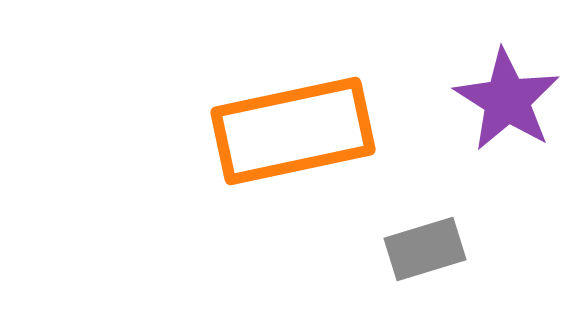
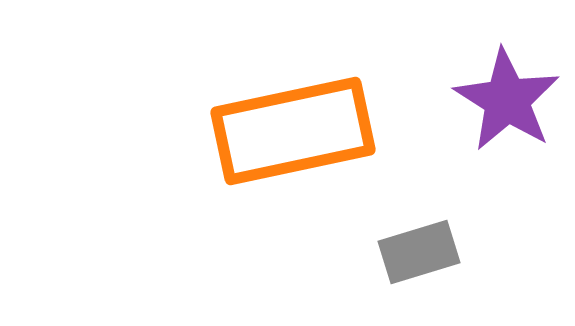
gray rectangle: moved 6 px left, 3 px down
